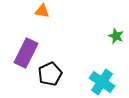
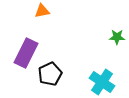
orange triangle: rotated 21 degrees counterclockwise
green star: moved 1 px right, 1 px down; rotated 21 degrees counterclockwise
